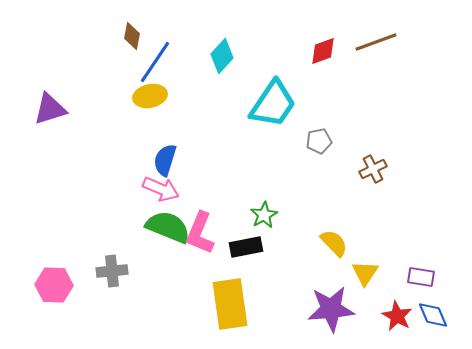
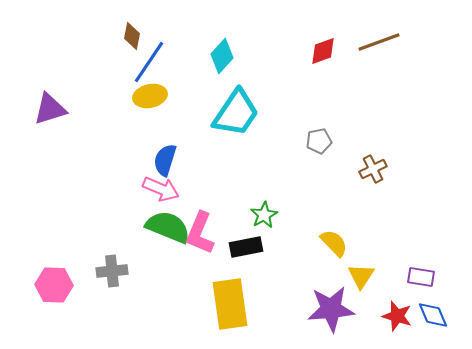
brown line: moved 3 px right
blue line: moved 6 px left
cyan trapezoid: moved 37 px left, 9 px down
yellow triangle: moved 4 px left, 3 px down
red star: rotated 12 degrees counterclockwise
